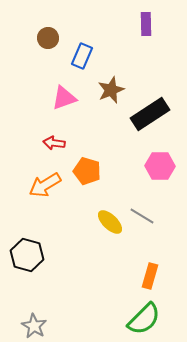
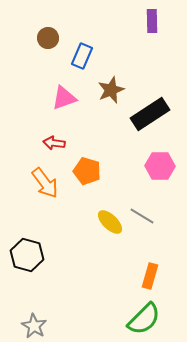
purple rectangle: moved 6 px right, 3 px up
orange arrow: moved 2 px up; rotated 96 degrees counterclockwise
